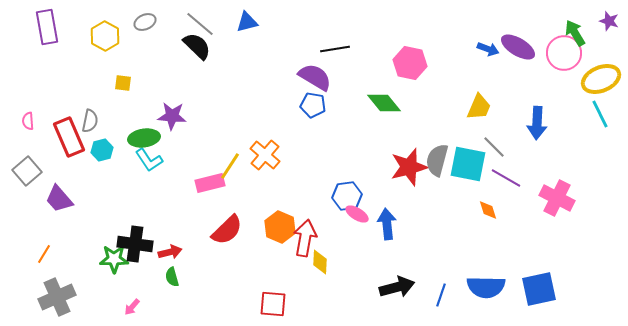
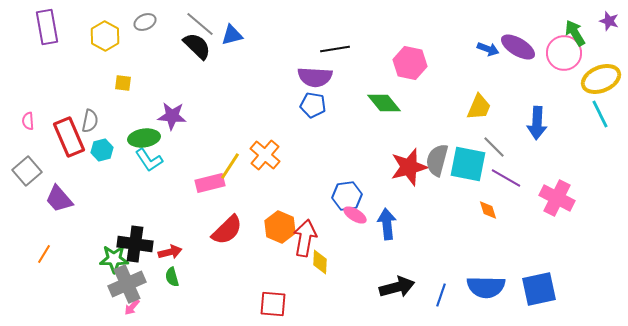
blue triangle at (247, 22): moved 15 px left, 13 px down
purple semicircle at (315, 77): rotated 152 degrees clockwise
pink ellipse at (357, 214): moved 2 px left, 1 px down
gray cross at (57, 297): moved 70 px right, 13 px up
